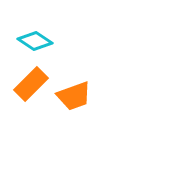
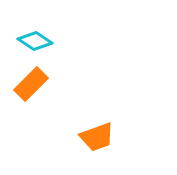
orange trapezoid: moved 23 px right, 41 px down
